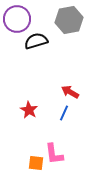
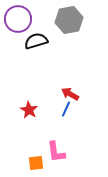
purple circle: moved 1 px right
red arrow: moved 2 px down
blue line: moved 2 px right, 4 px up
pink L-shape: moved 2 px right, 2 px up
orange square: rotated 14 degrees counterclockwise
